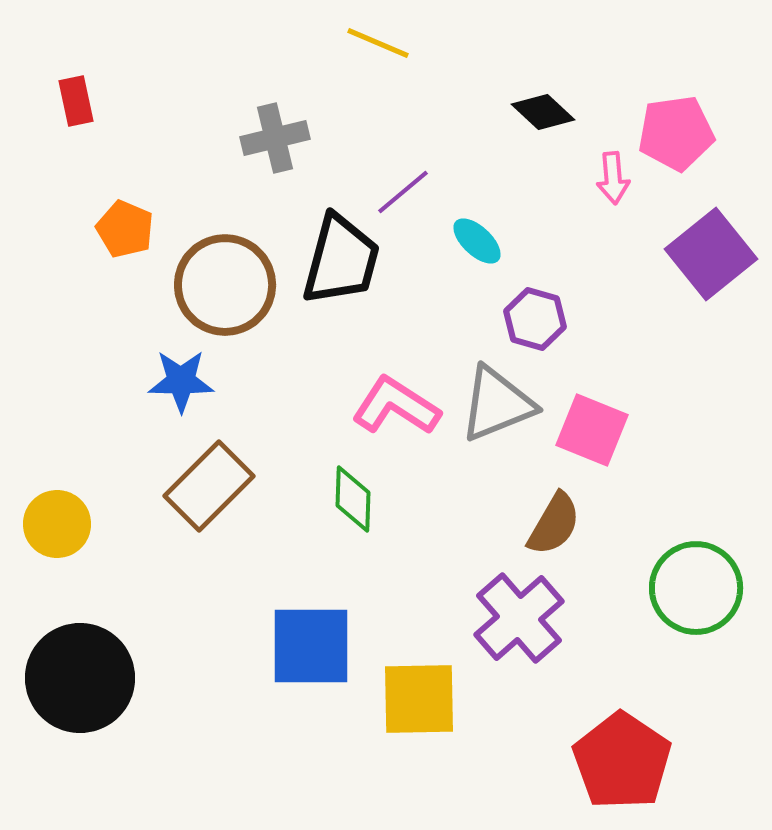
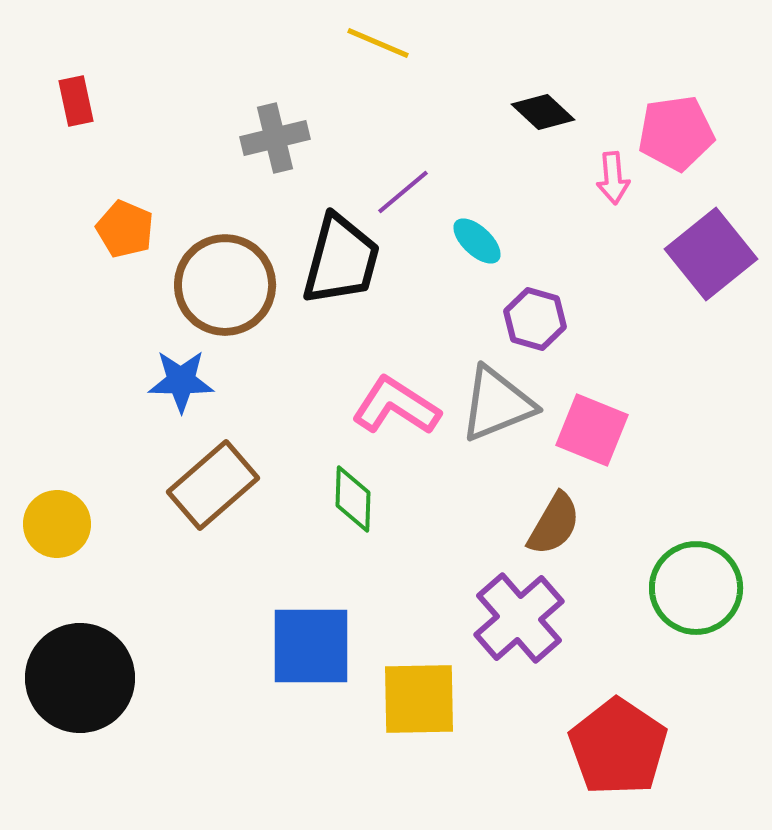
brown rectangle: moved 4 px right, 1 px up; rotated 4 degrees clockwise
red pentagon: moved 4 px left, 14 px up
